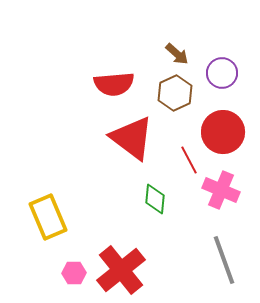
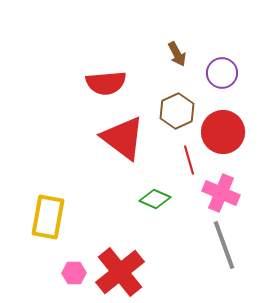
brown arrow: rotated 20 degrees clockwise
red semicircle: moved 8 px left, 1 px up
brown hexagon: moved 2 px right, 18 px down
red triangle: moved 9 px left
red line: rotated 12 degrees clockwise
pink cross: moved 3 px down
green diamond: rotated 72 degrees counterclockwise
yellow rectangle: rotated 33 degrees clockwise
gray line: moved 15 px up
red cross: moved 1 px left, 2 px down
